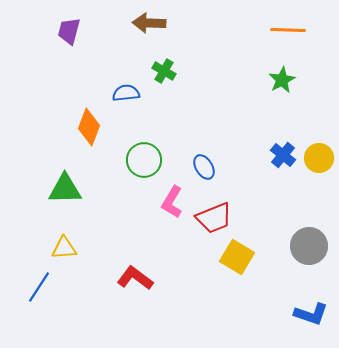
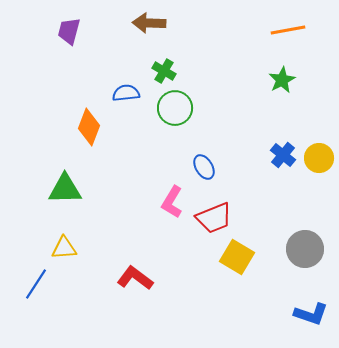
orange line: rotated 12 degrees counterclockwise
green circle: moved 31 px right, 52 px up
gray circle: moved 4 px left, 3 px down
blue line: moved 3 px left, 3 px up
